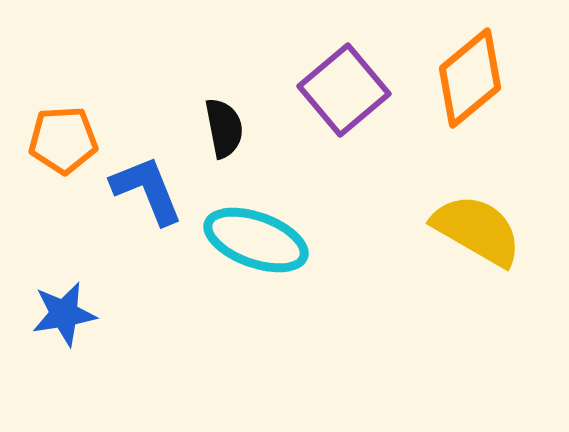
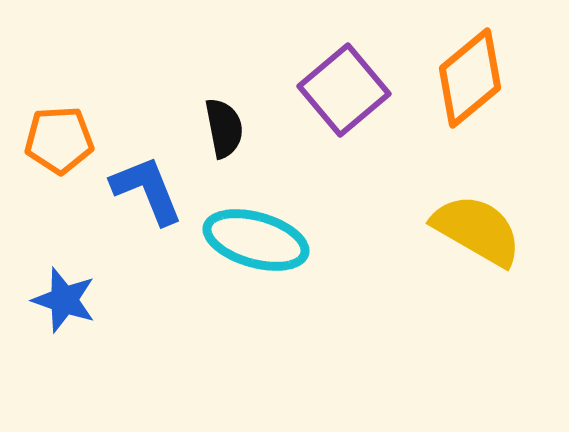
orange pentagon: moved 4 px left
cyan ellipse: rotated 4 degrees counterclockwise
blue star: moved 14 px up; rotated 28 degrees clockwise
